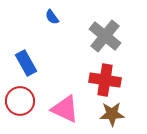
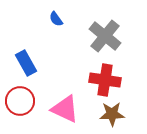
blue semicircle: moved 4 px right, 2 px down
